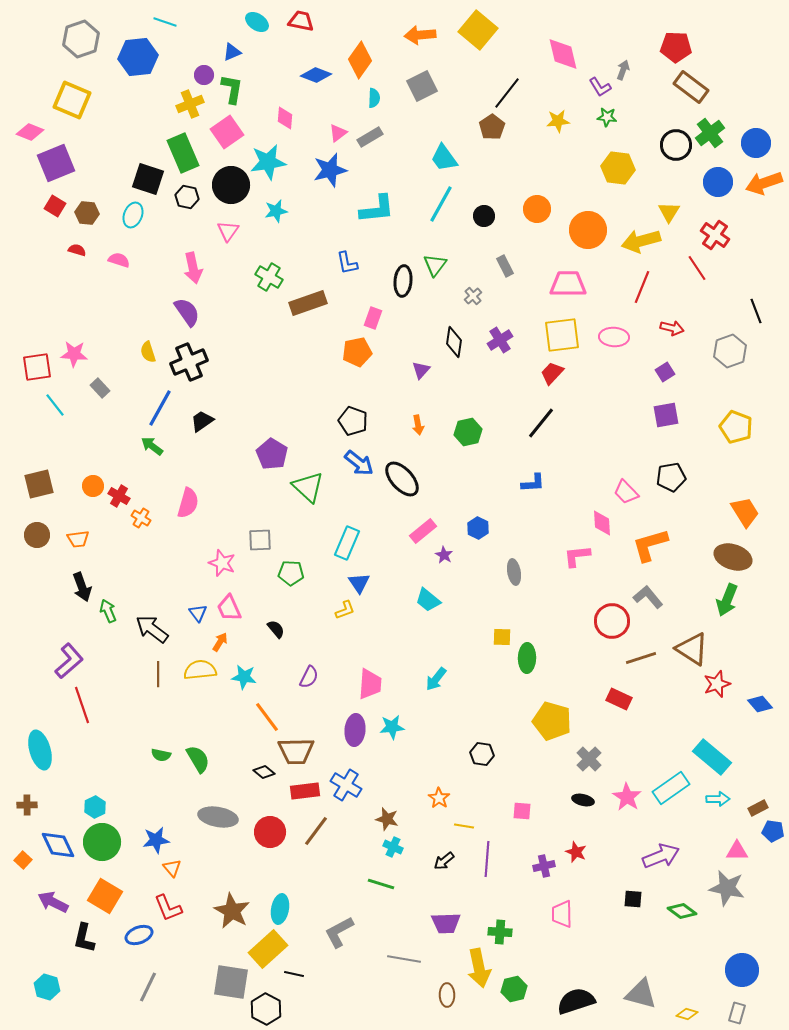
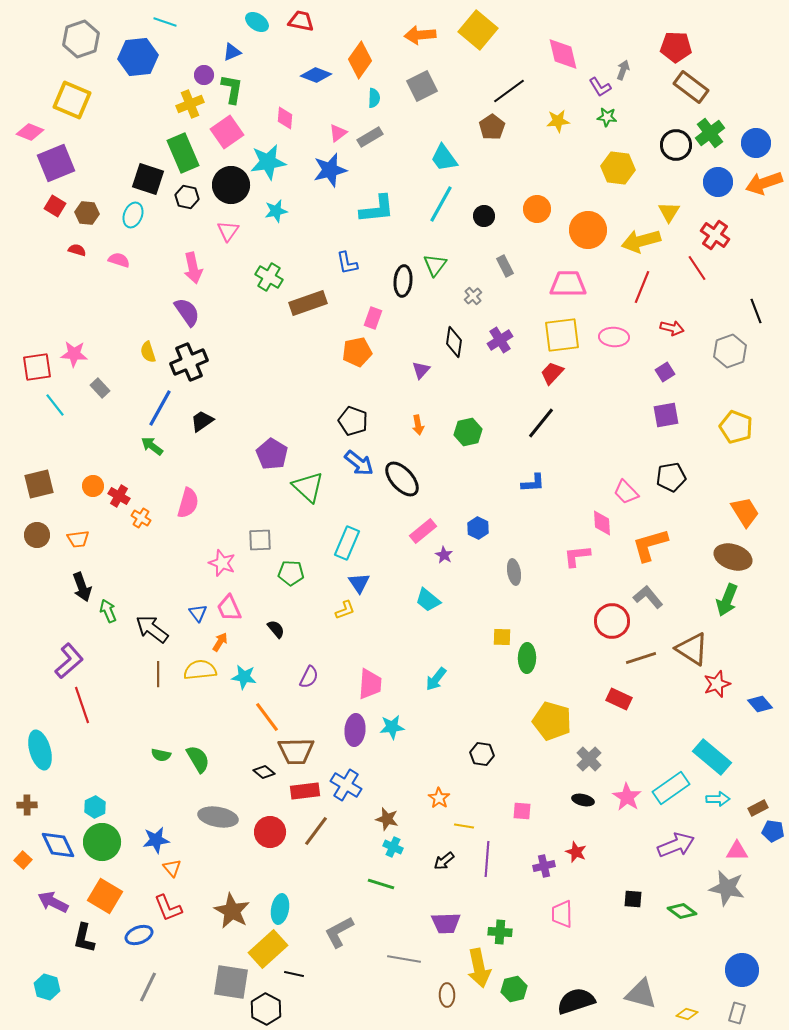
black line at (507, 93): moved 2 px right, 2 px up; rotated 16 degrees clockwise
purple arrow at (661, 856): moved 15 px right, 11 px up
